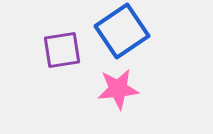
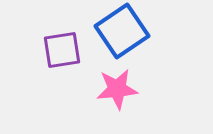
pink star: moved 1 px left
